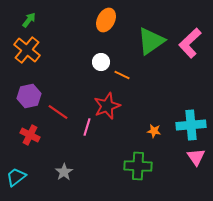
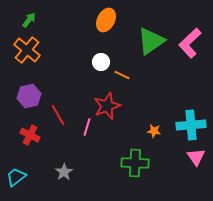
red line: moved 3 px down; rotated 25 degrees clockwise
green cross: moved 3 px left, 3 px up
